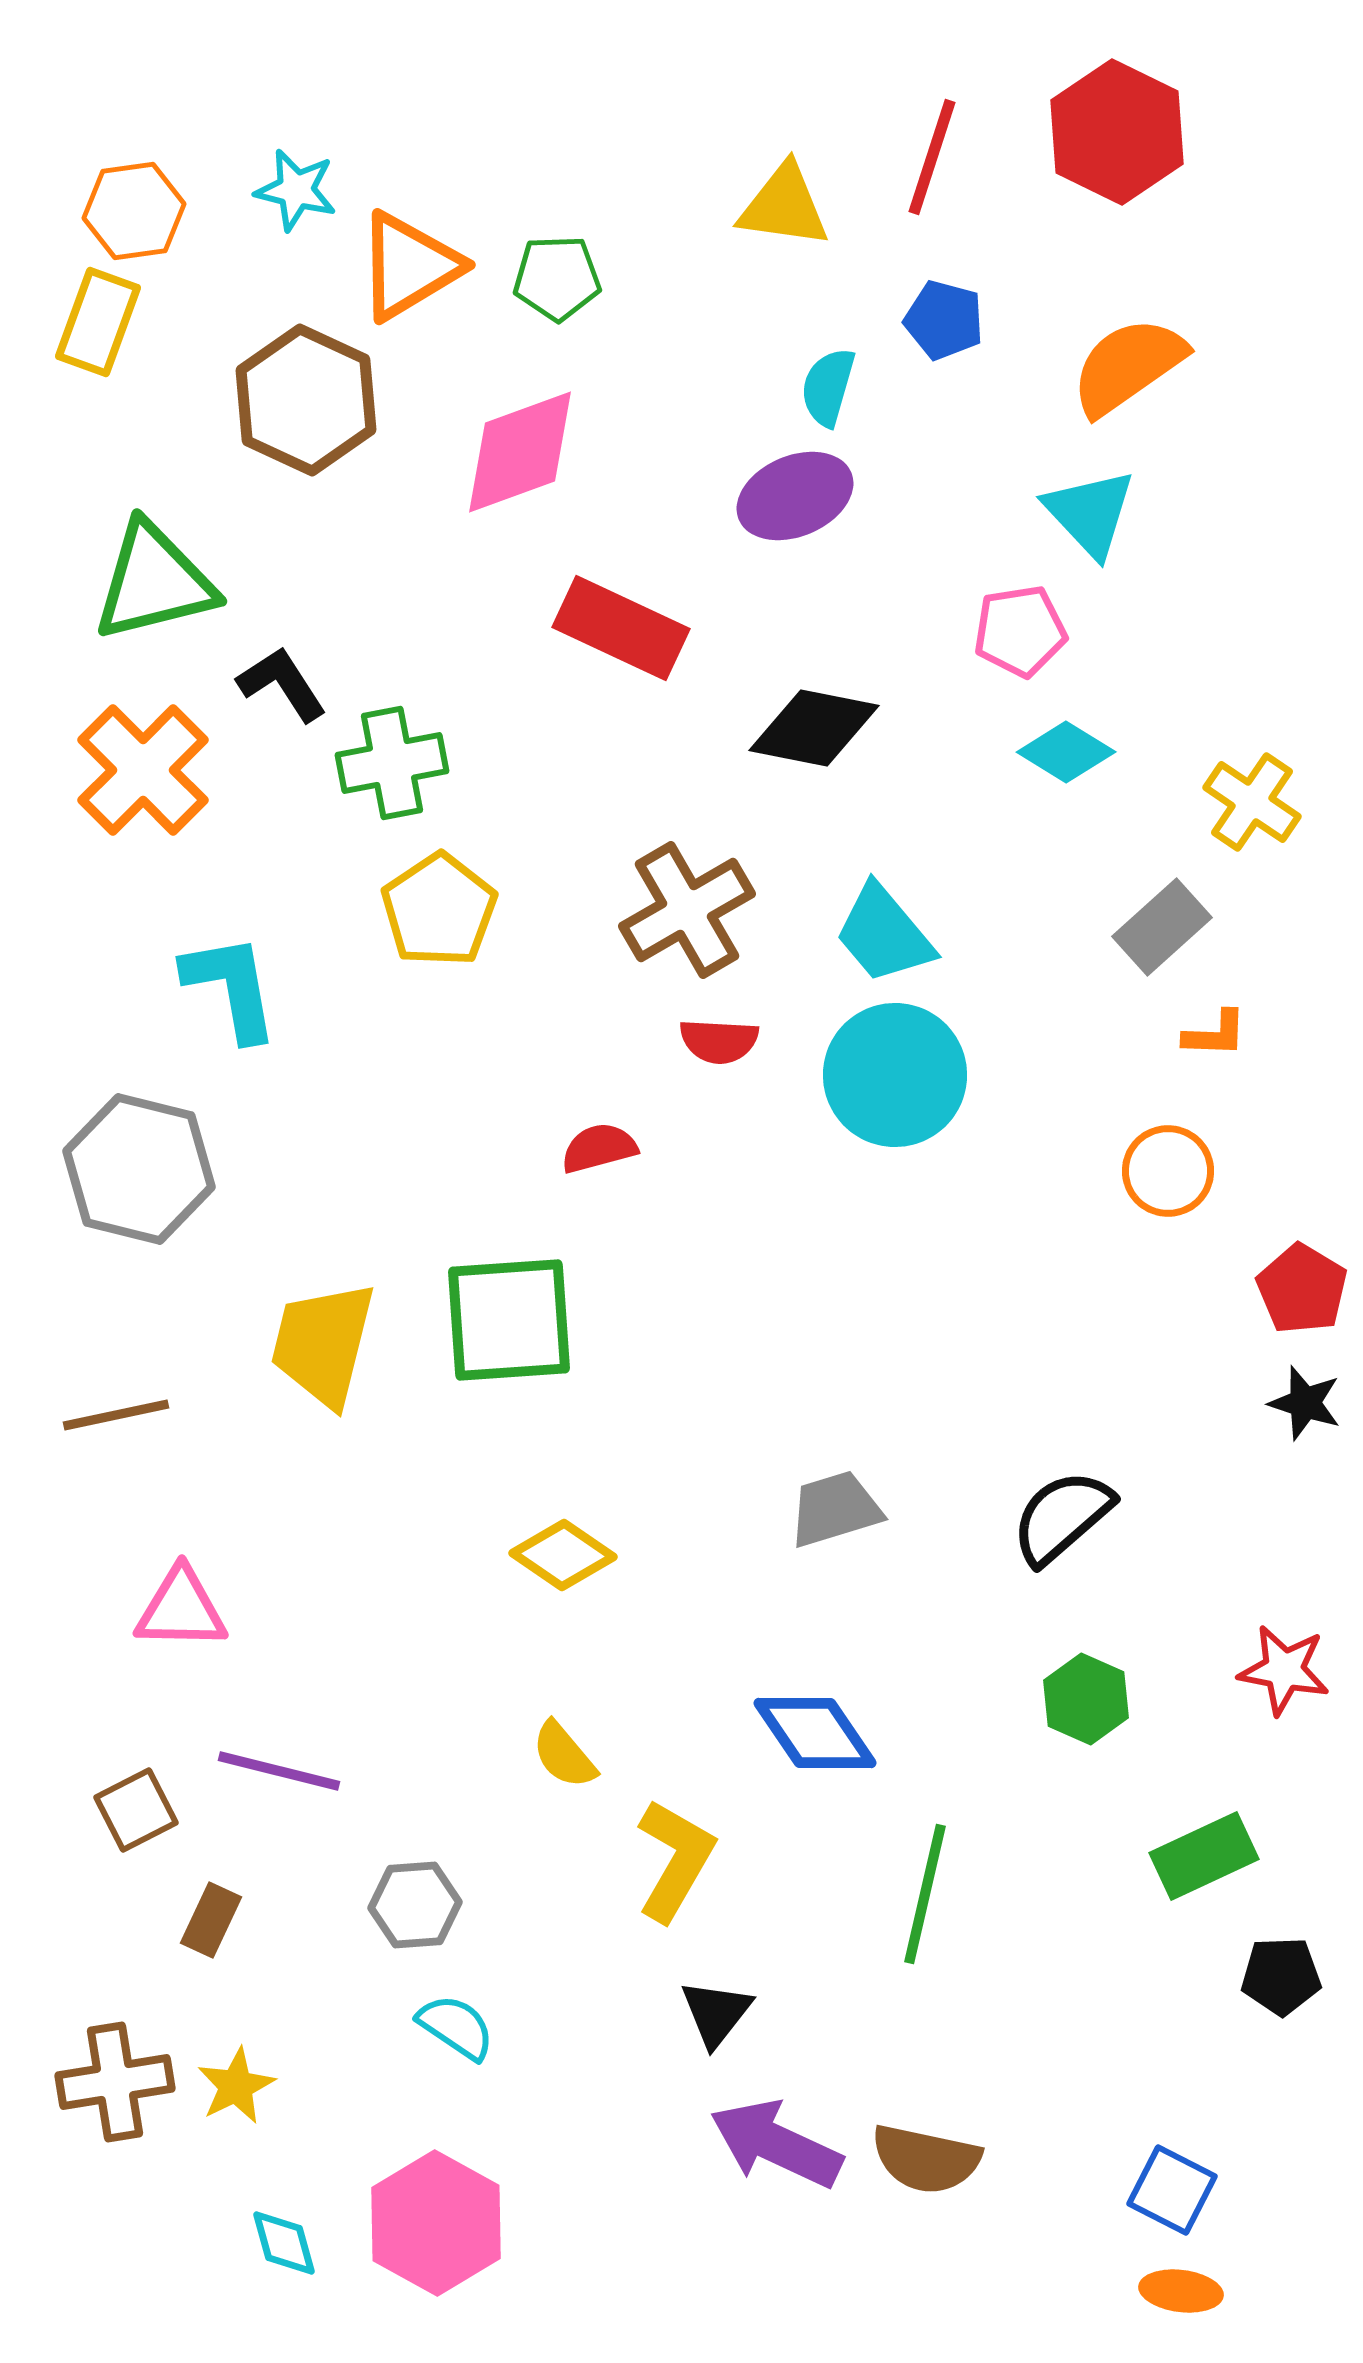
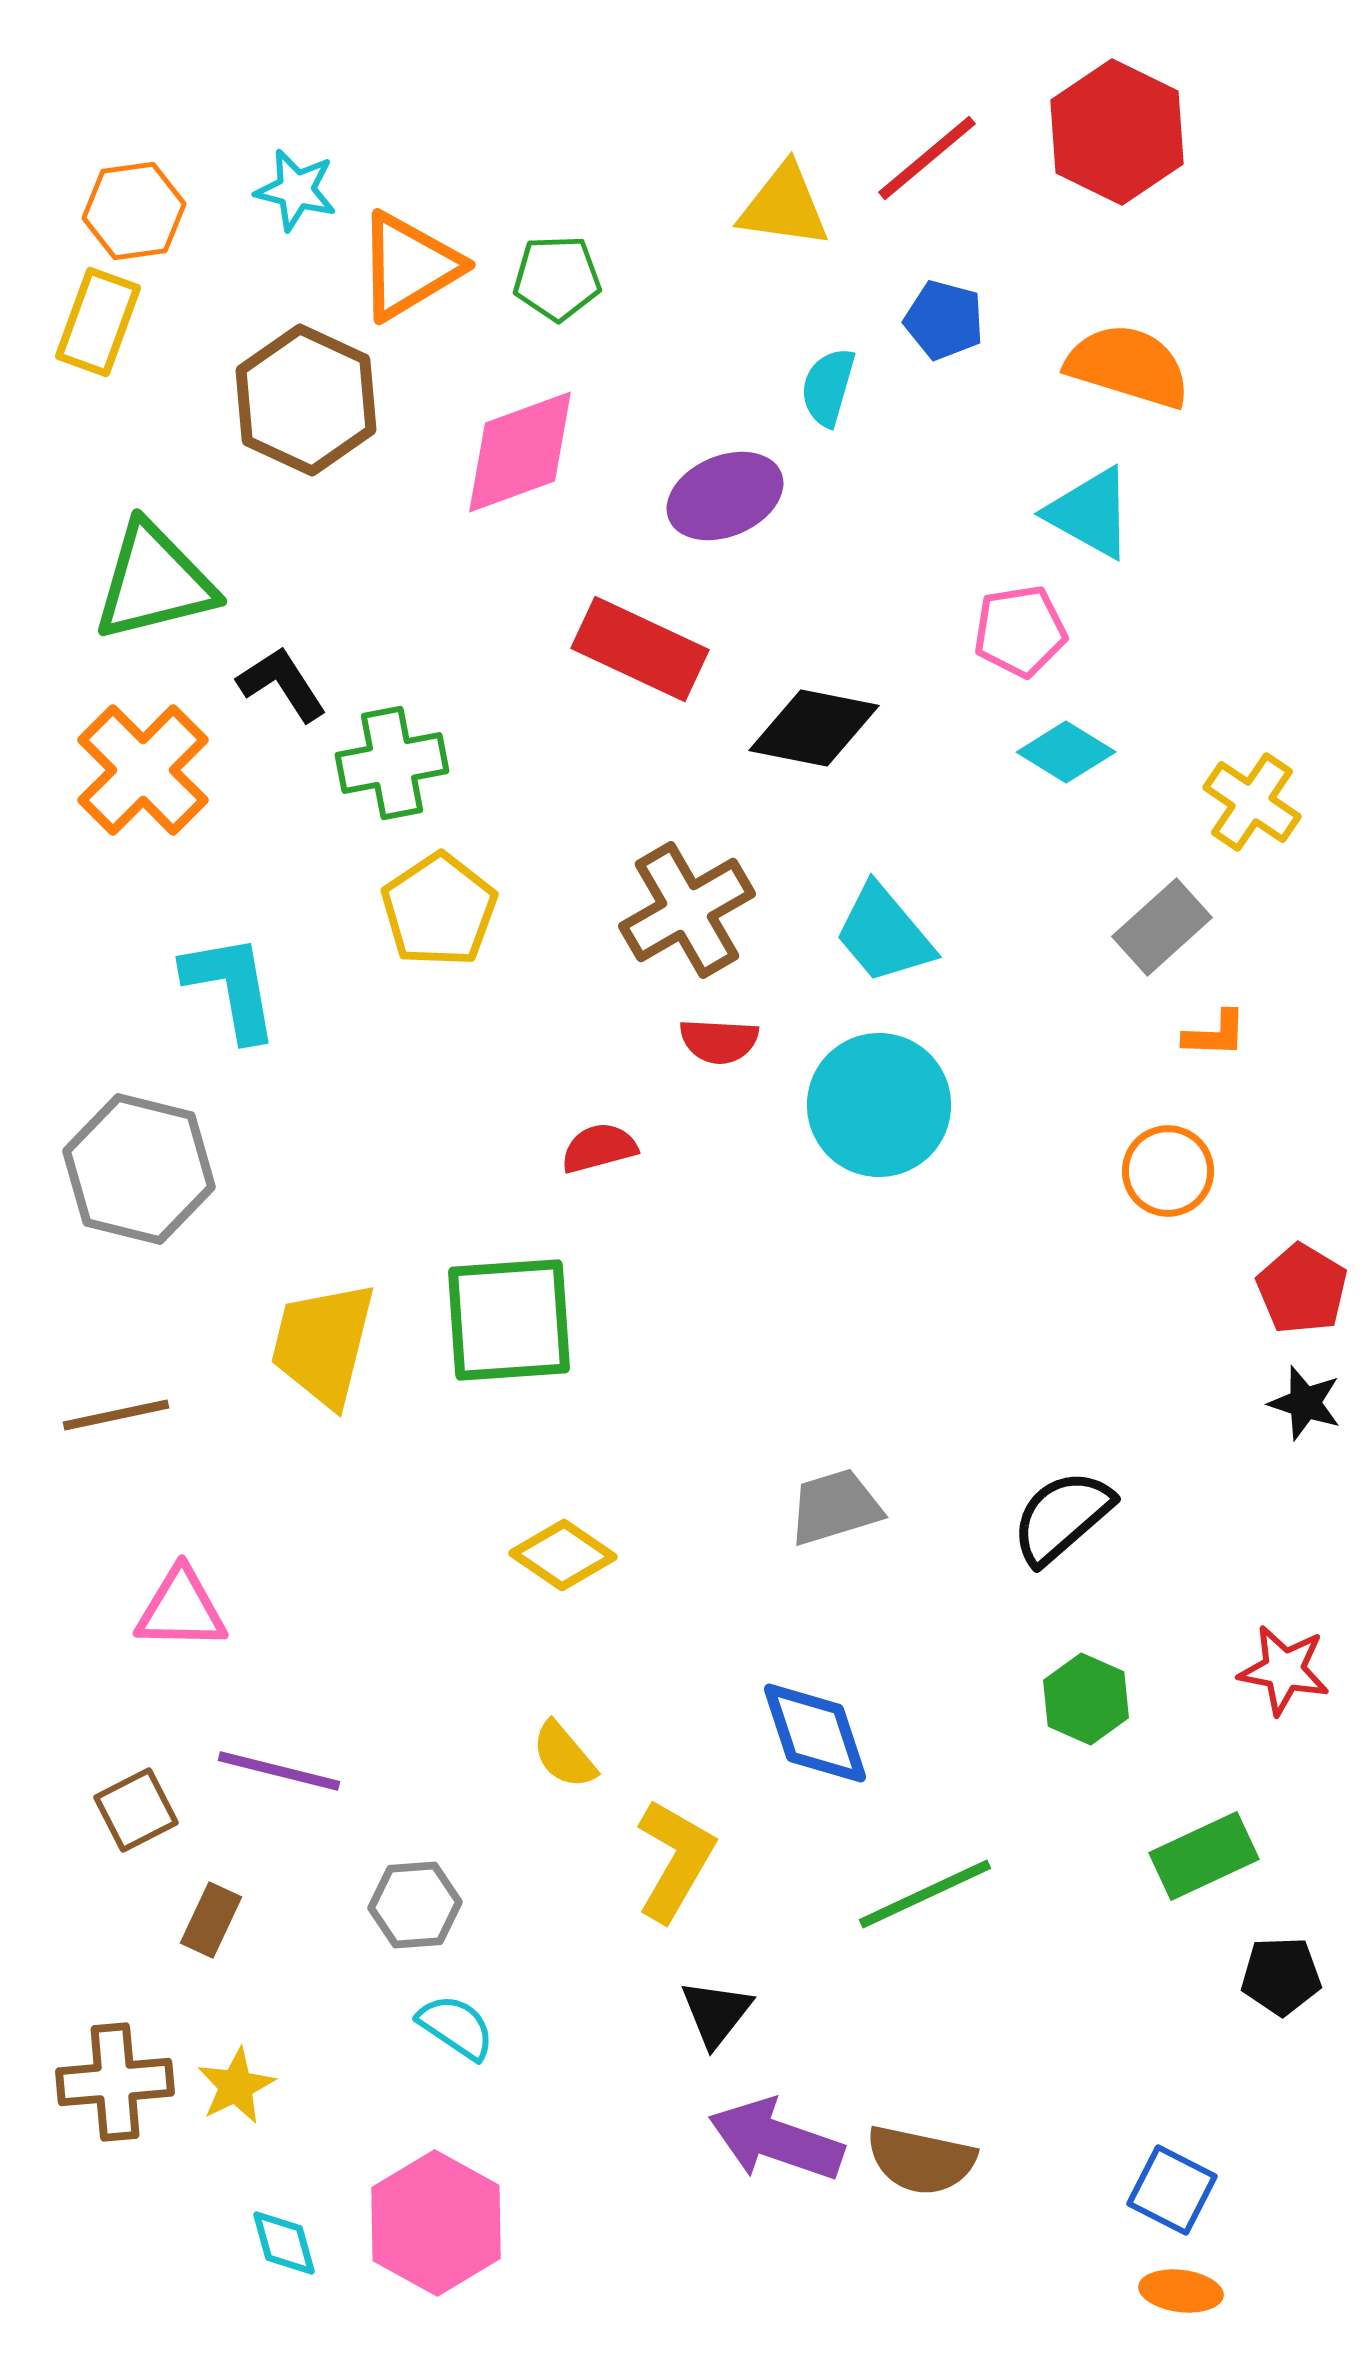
red line at (932, 157): moved 5 px left, 1 px down; rotated 32 degrees clockwise
orange semicircle at (1128, 366): rotated 52 degrees clockwise
purple ellipse at (795, 496): moved 70 px left
cyan triangle at (1090, 513): rotated 18 degrees counterclockwise
red rectangle at (621, 628): moved 19 px right, 21 px down
cyan circle at (895, 1075): moved 16 px left, 30 px down
gray trapezoid at (835, 1509): moved 2 px up
blue diamond at (815, 1733): rotated 16 degrees clockwise
green line at (925, 1894): rotated 52 degrees clockwise
brown cross at (115, 2082): rotated 4 degrees clockwise
purple arrow at (776, 2144): moved 4 px up; rotated 6 degrees counterclockwise
brown semicircle at (926, 2159): moved 5 px left, 1 px down
